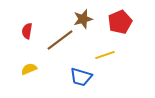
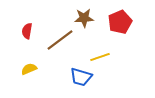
brown star: moved 1 px right, 1 px up; rotated 12 degrees clockwise
yellow line: moved 5 px left, 2 px down
